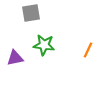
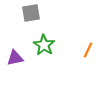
green star: rotated 25 degrees clockwise
